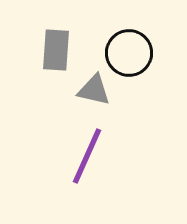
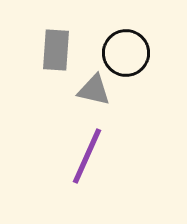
black circle: moved 3 px left
